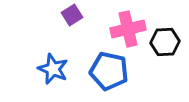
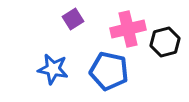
purple square: moved 1 px right, 4 px down
black hexagon: rotated 12 degrees counterclockwise
blue star: rotated 12 degrees counterclockwise
